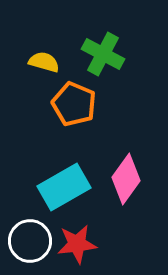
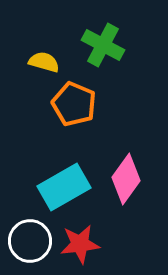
green cross: moved 9 px up
red star: moved 3 px right
